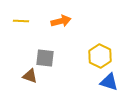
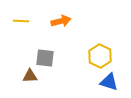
brown triangle: rotated 21 degrees counterclockwise
